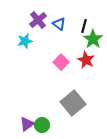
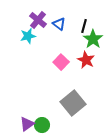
purple cross: rotated 12 degrees counterclockwise
cyan star: moved 3 px right, 5 px up
